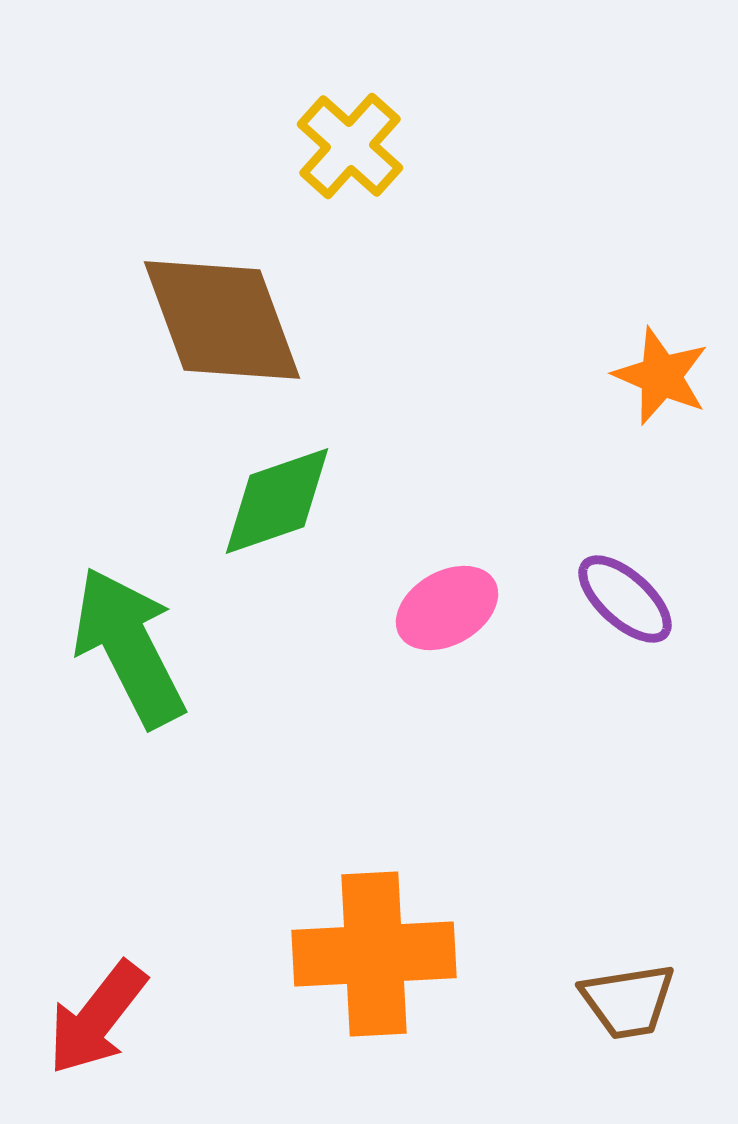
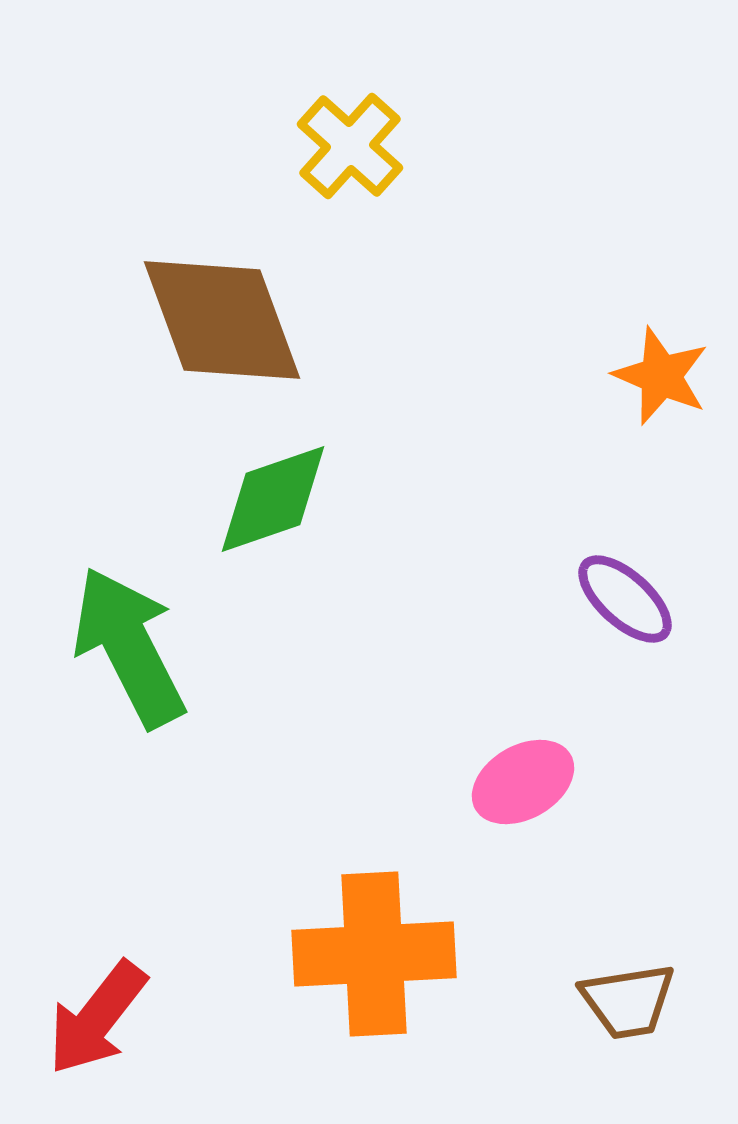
green diamond: moved 4 px left, 2 px up
pink ellipse: moved 76 px right, 174 px down
